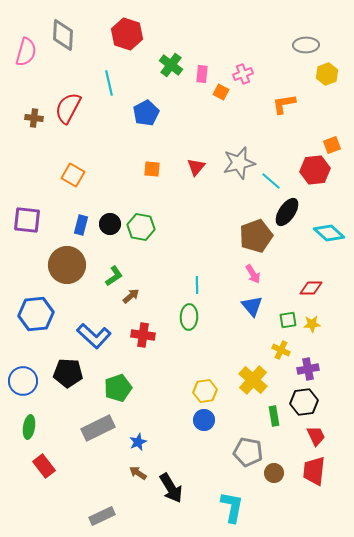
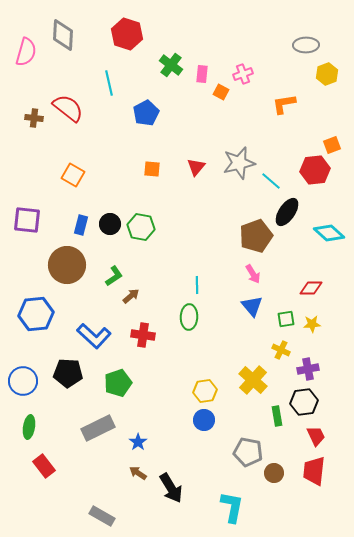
red semicircle at (68, 108): rotated 100 degrees clockwise
green square at (288, 320): moved 2 px left, 1 px up
green pentagon at (118, 388): moved 5 px up
green rectangle at (274, 416): moved 3 px right
blue star at (138, 442): rotated 12 degrees counterclockwise
gray rectangle at (102, 516): rotated 55 degrees clockwise
